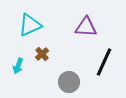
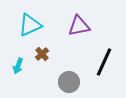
purple triangle: moved 7 px left, 1 px up; rotated 15 degrees counterclockwise
